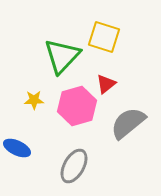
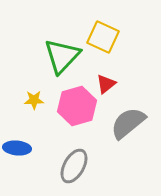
yellow square: moved 1 px left; rotated 8 degrees clockwise
blue ellipse: rotated 20 degrees counterclockwise
